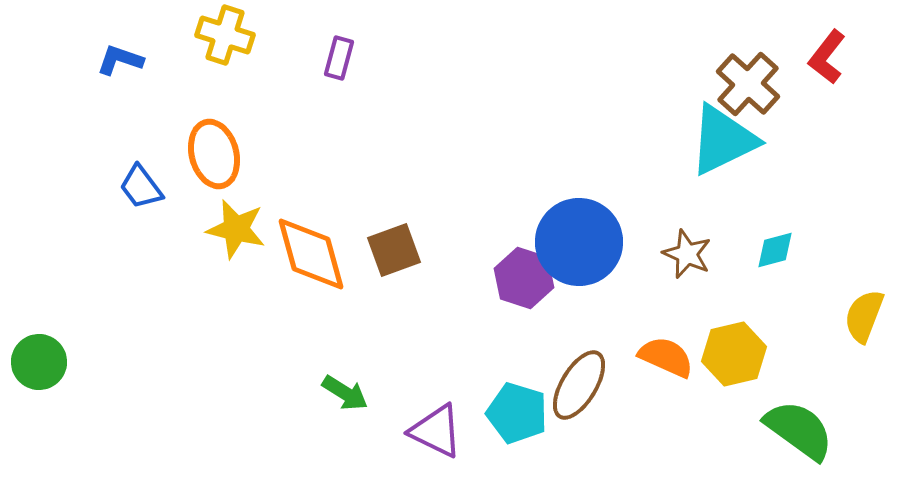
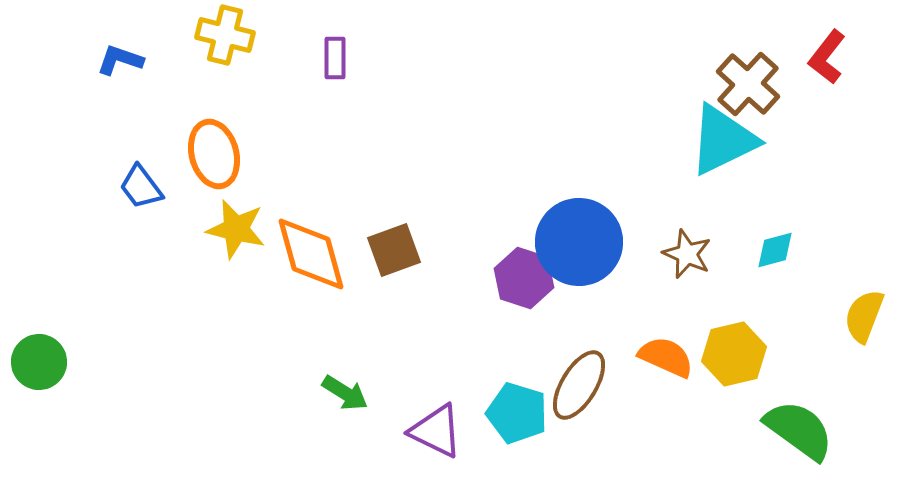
yellow cross: rotated 4 degrees counterclockwise
purple rectangle: moved 4 px left; rotated 15 degrees counterclockwise
